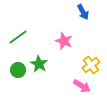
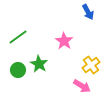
blue arrow: moved 5 px right
pink star: rotated 12 degrees clockwise
